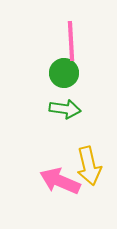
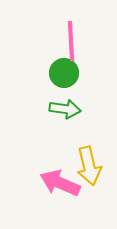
pink arrow: moved 2 px down
